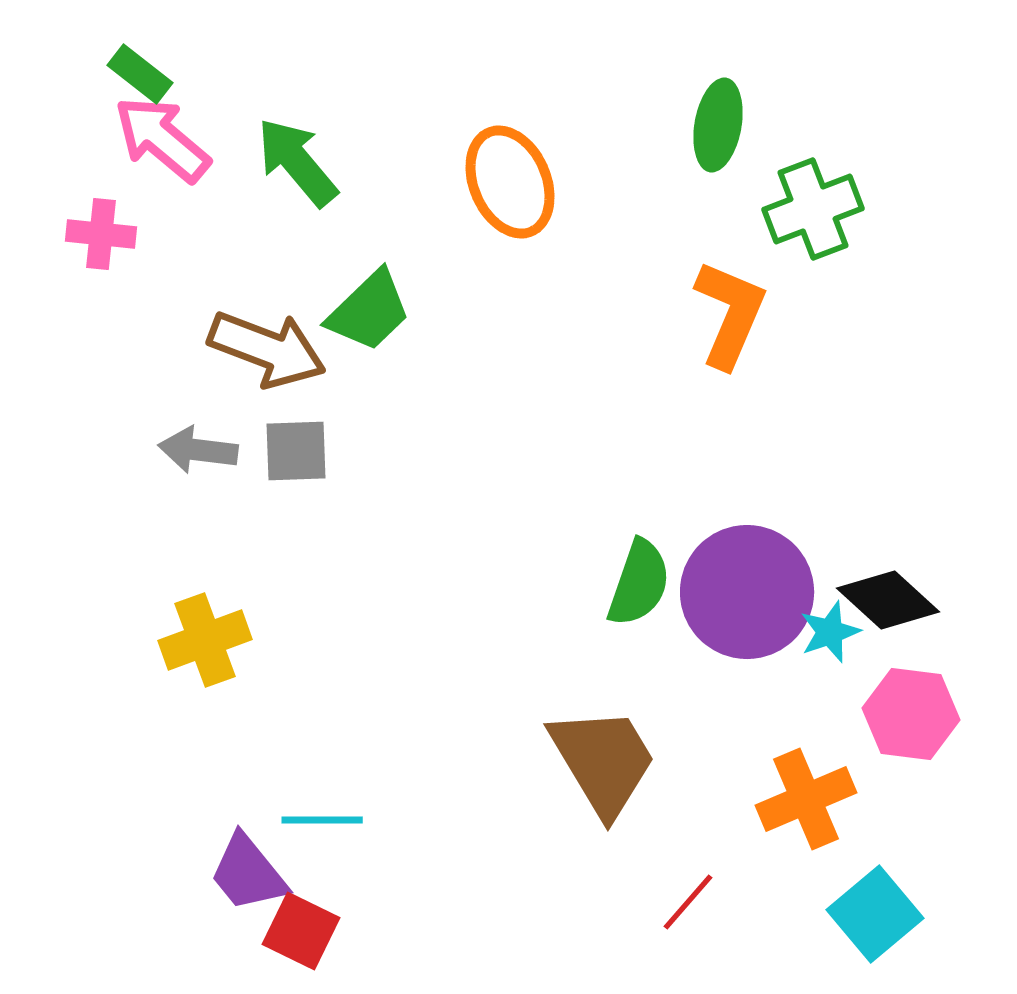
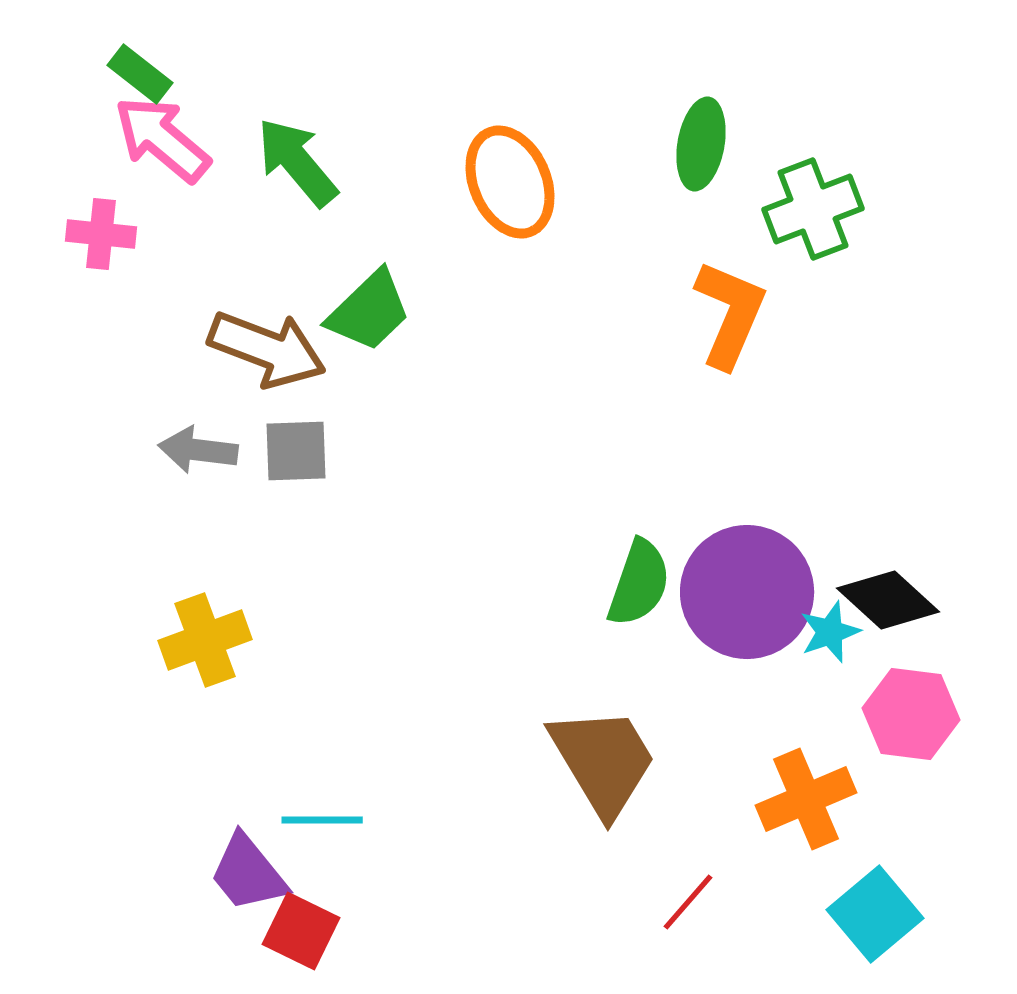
green ellipse: moved 17 px left, 19 px down
